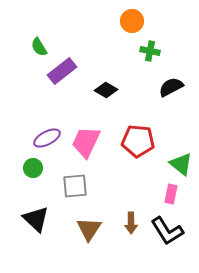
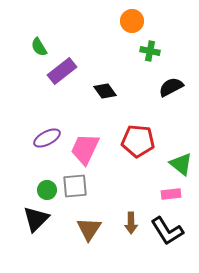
black diamond: moved 1 px left, 1 px down; rotated 25 degrees clockwise
pink trapezoid: moved 1 px left, 7 px down
green circle: moved 14 px right, 22 px down
pink rectangle: rotated 72 degrees clockwise
black triangle: rotated 32 degrees clockwise
